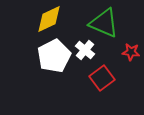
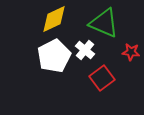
yellow diamond: moved 5 px right
